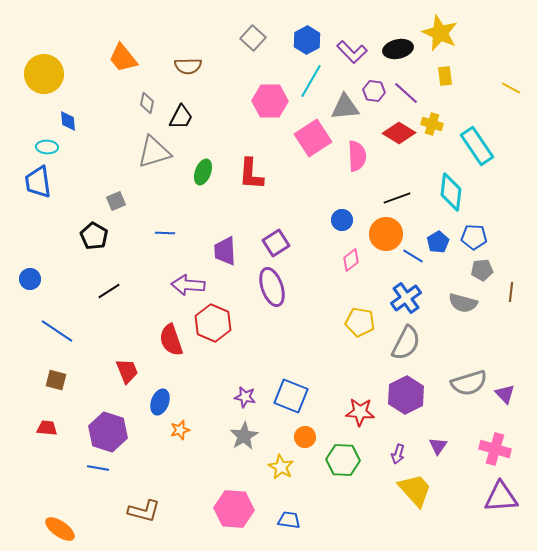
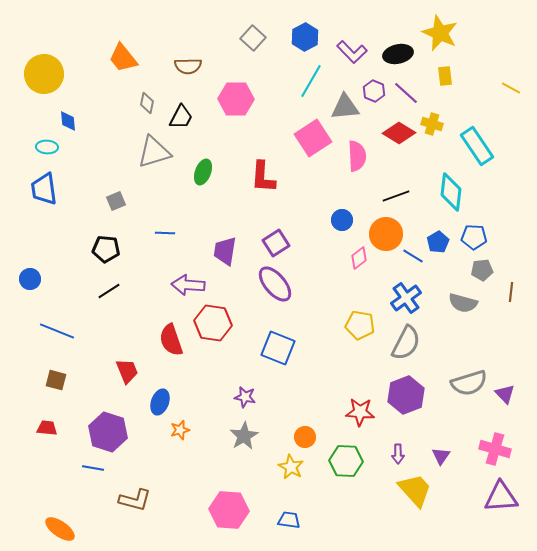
blue hexagon at (307, 40): moved 2 px left, 3 px up
black ellipse at (398, 49): moved 5 px down
purple hexagon at (374, 91): rotated 15 degrees clockwise
pink hexagon at (270, 101): moved 34 px left, 2 px up
red L-shape at (251, 174): moved 12 px right, 3 px down
blue trapezoid at (38, 182): moved 6 px right, 7 px down
black line at (397, 198): moved 1 px left, 2 px up
black pentagon at (94, 236): moved 12 px right, 13 px down; rotated 24 degrees counterclockwise
purple trapezoid at (225, 251): rotated 12 degrees clockwise
pink diamond at (351, 260): moved 8 px right, 2 px up
purple ellipse at (272, 287): moved 3 px right, 3 px up; rotated 21 degrees counterclockwise
yellow pentagon at (360, 322): moved 3 px down
red hexagon at (213, 323): rotated 15 degrees counterclockwise
blue line at (57, 331): rotated 12 degrees counterclockwise
purple hexagon at (406, 395): rotated 6 degrees clockwise
blue square at (291, 396): moved 13 px left, 48 px up
purple triangle at (438, 446): moved 3 px right, 10 px down
purple arrow at (398, 454): rotated 18 degrees counterclockwise
green hexagon at (343, 460): moved 3 px right, 1 px down
yellow star at (281, 467): moved 10 px right
blue line at (98, 468): moved 5 px left
pink hexagon at (234, 509): moved 5 px left, 1 px down
brown L-shape at (144, 511): moved 9 px left, 11 px up
